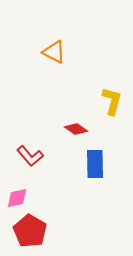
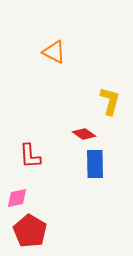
yellow L-shape: moved 2 px left
red diamond: moved 8 px right, 5 px down
red L-shape: rotated 36 degrees clockwise
